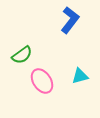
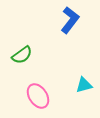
cyan triangle: moved 4 px right, 9 px down
pink ellipse: moved 4 px left, 15 px down
